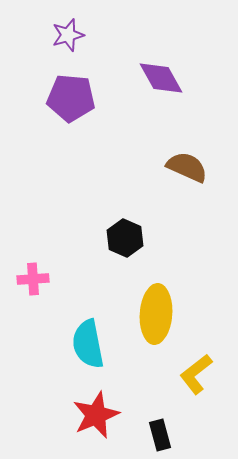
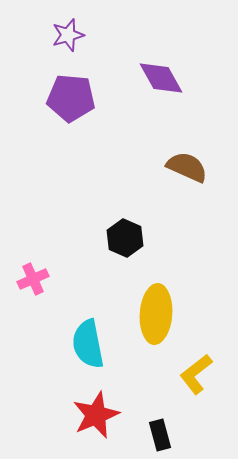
pink cross: rotated 20 degrees counterclockwise
